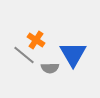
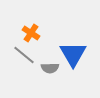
orange cross: moved 5 px left, 7 px up
